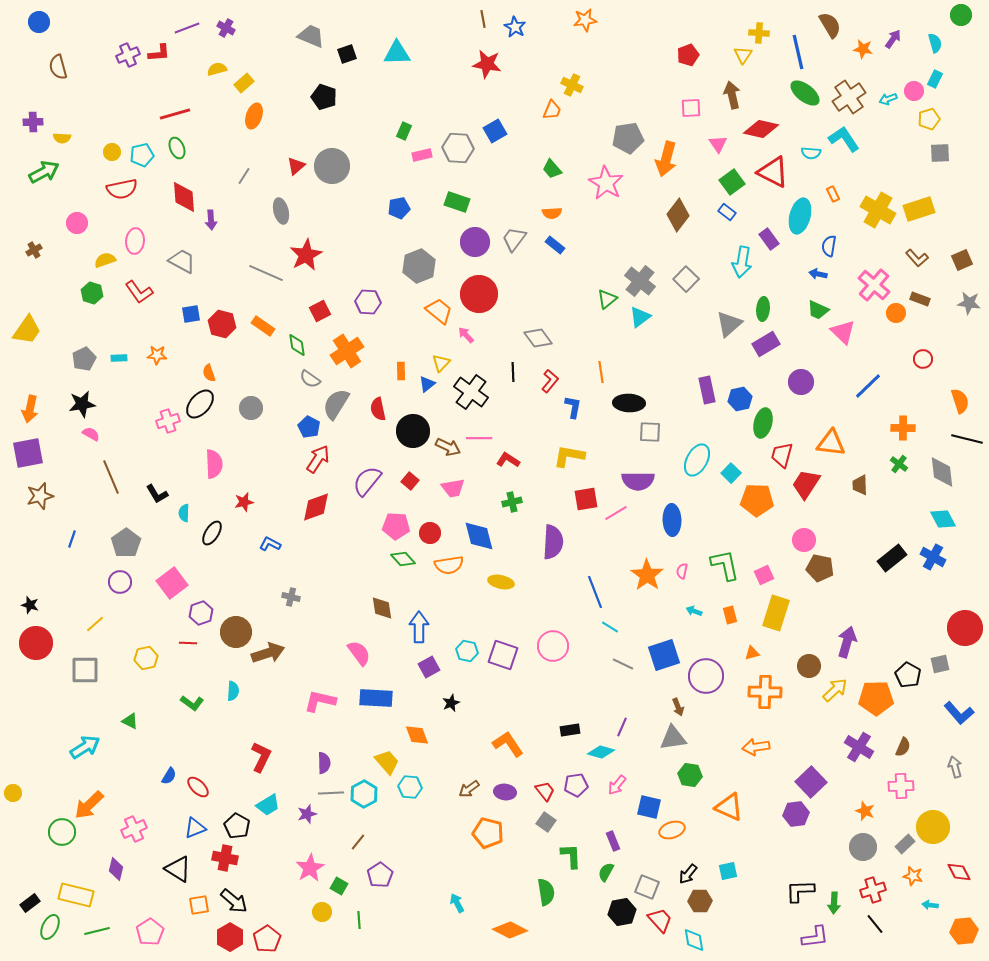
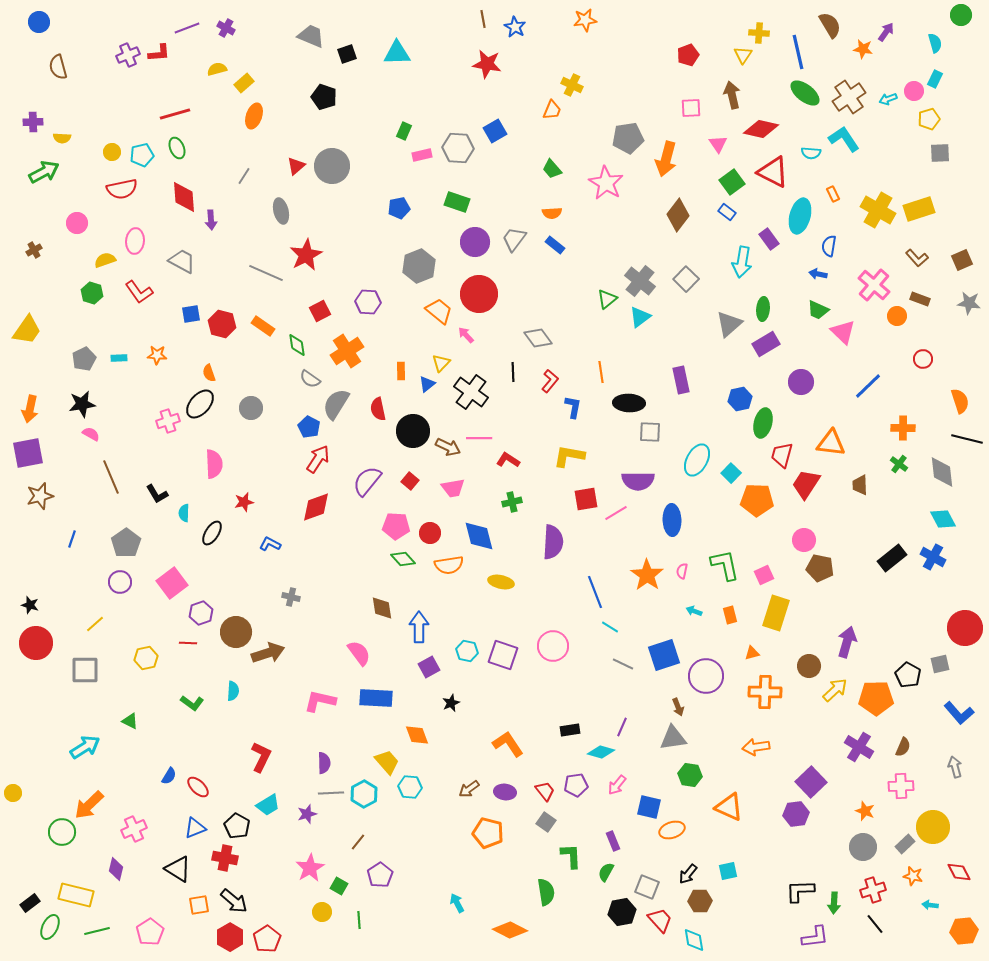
purple arrow at (893, 39): moved 7 px left, 7 px up
orange circle at (896, 313): moved 1 px right, 3 px down
purple rectangle at (707, 390): moved 26 px left, 10 px up
